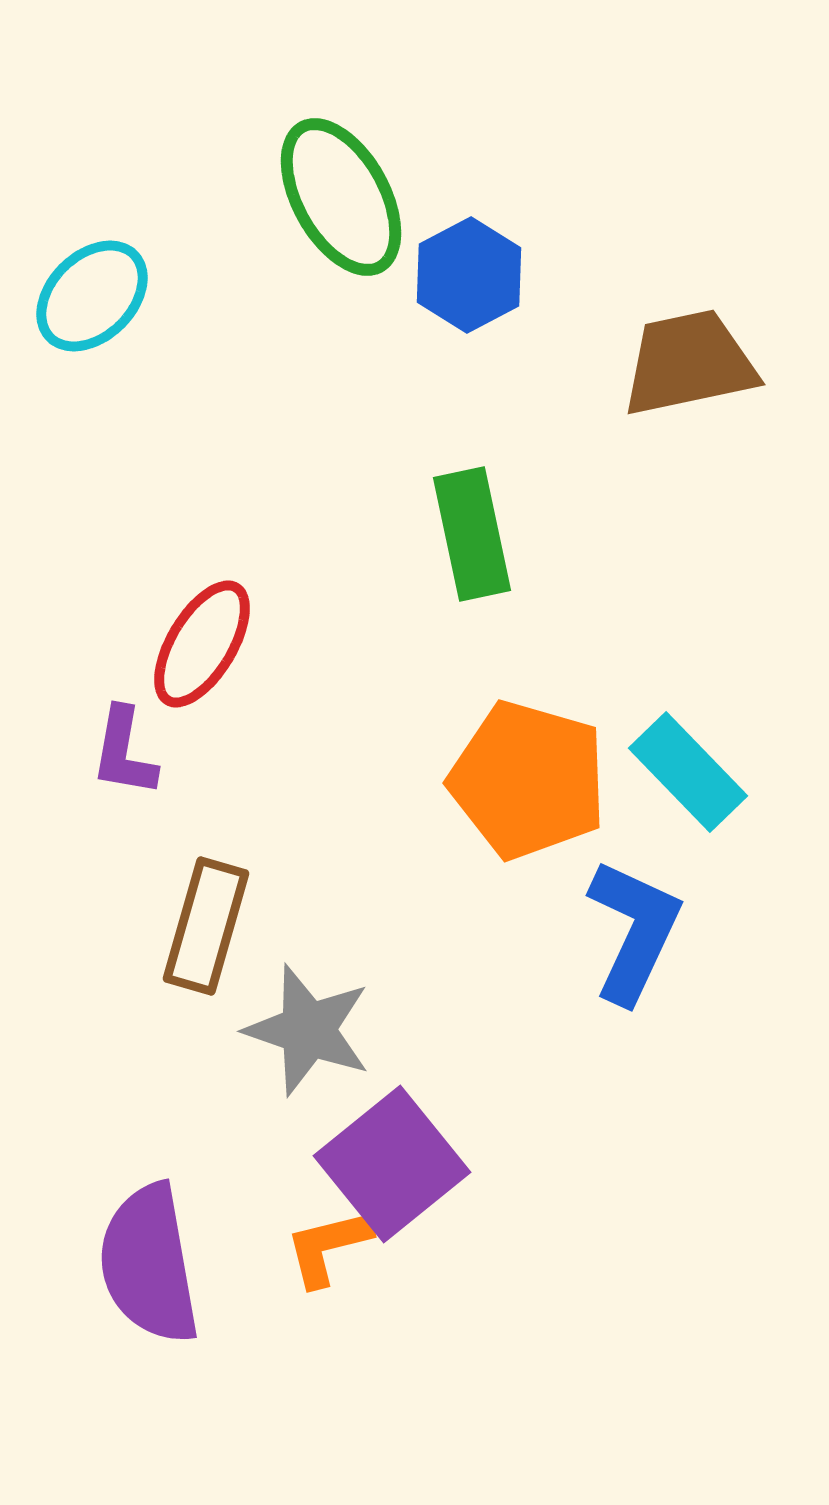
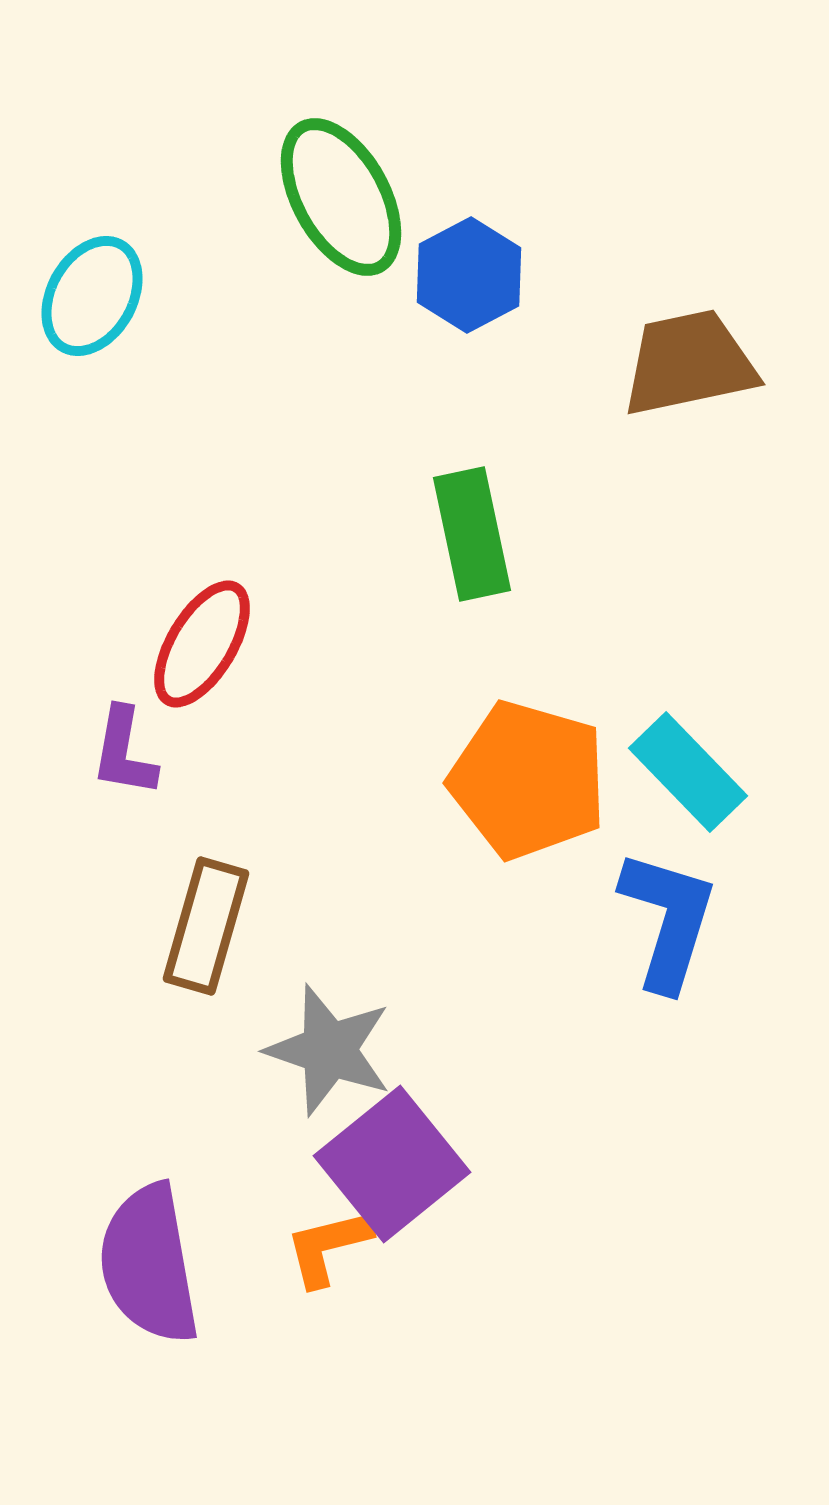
cyan ellipse: rotated 16 degrees counterclockwise
blue L-shape: moved 34 px right, 11 px up; rotated 8 degrees counterclockwise
gray star: moved 21 px right, 20 px down
